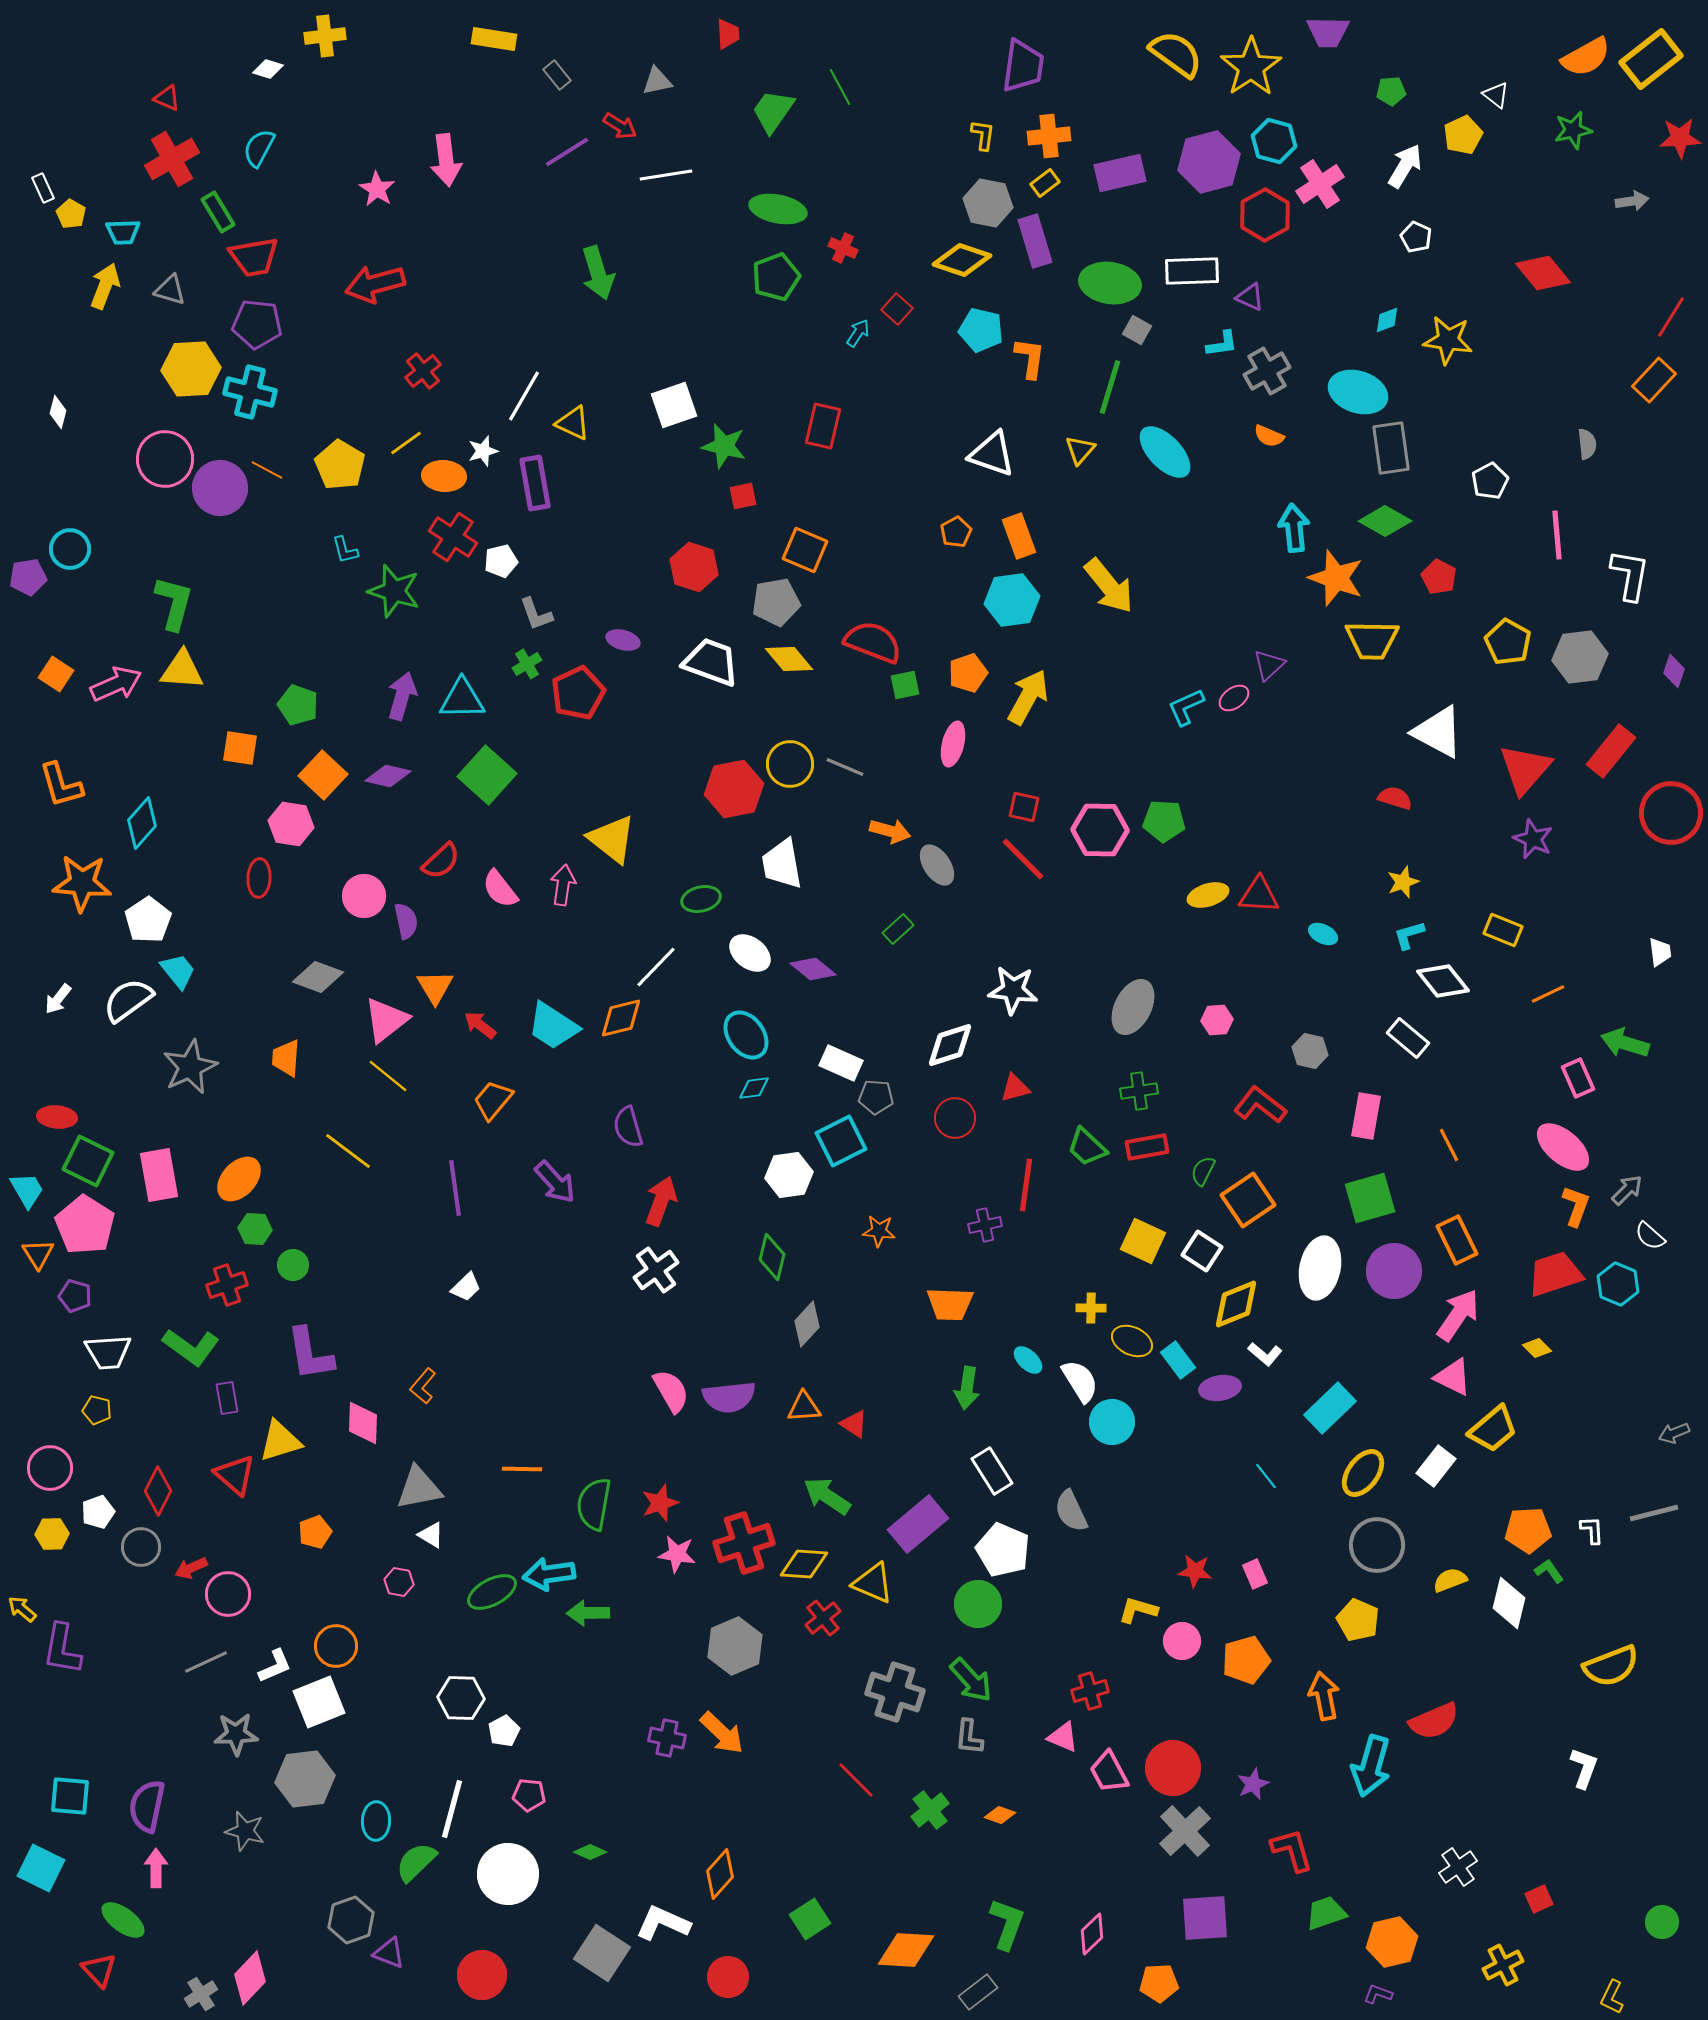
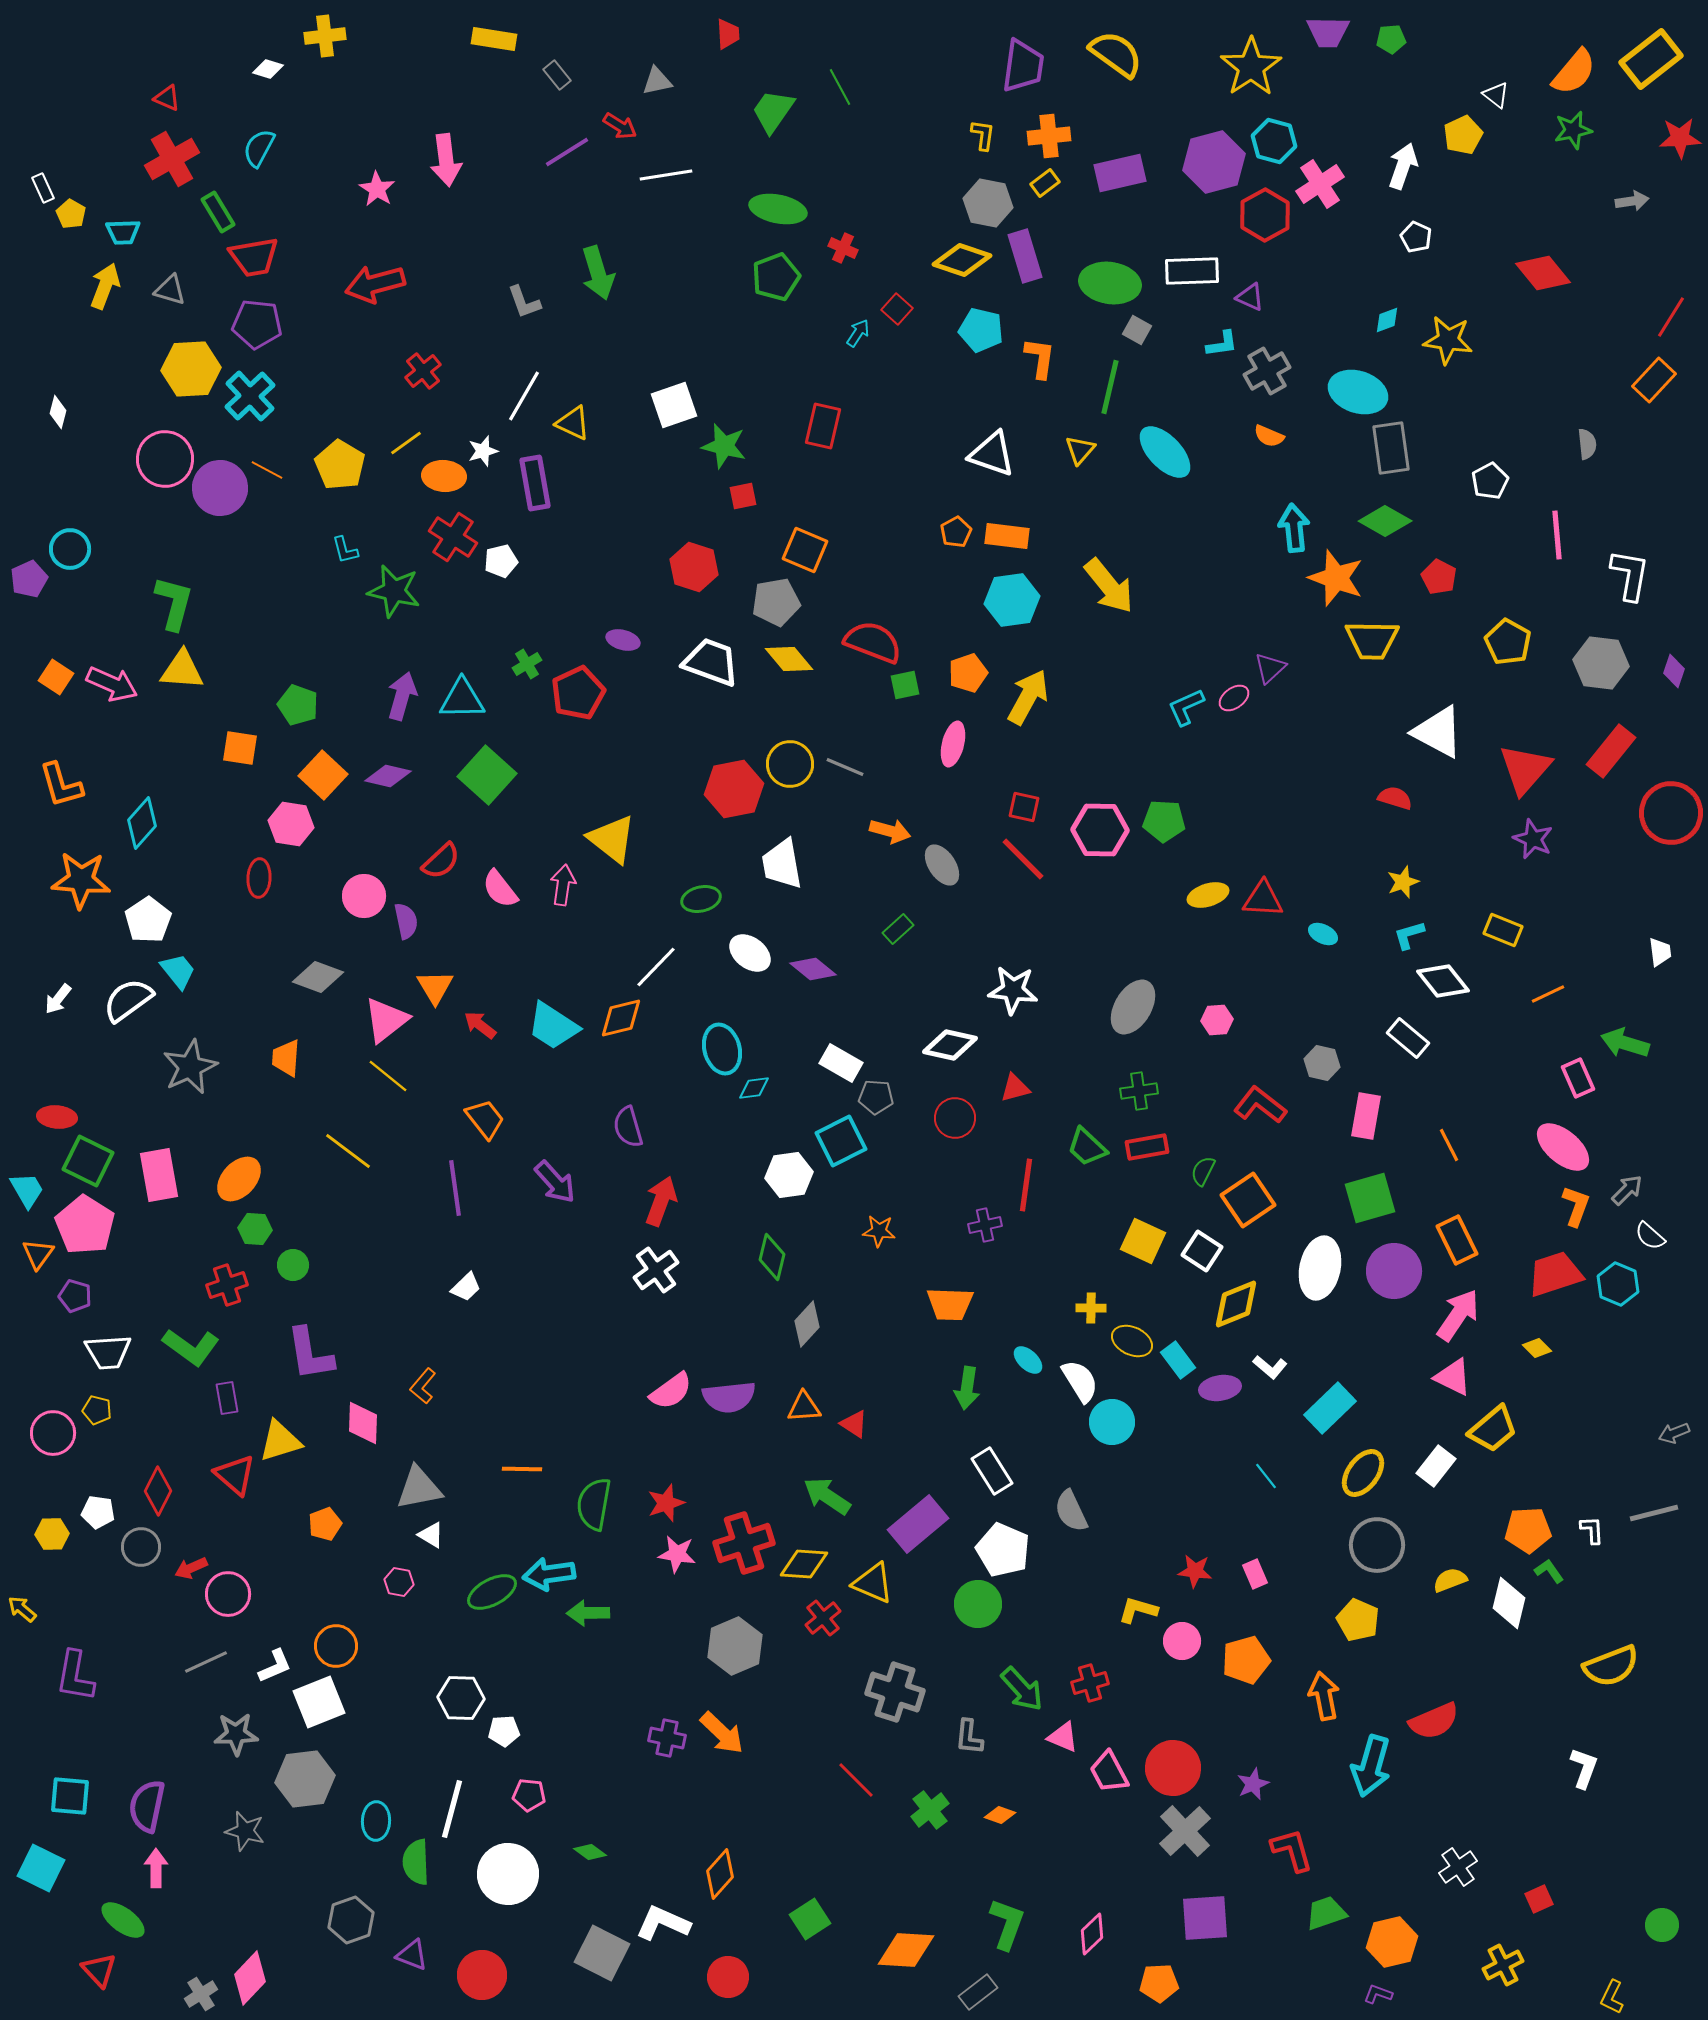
yellow semicircle at (1176, 54): moved 60 px left
orange semicircle at (1586, 57): moved 12 px left, 15 px down; rotated 21 degrees counterclockwise
green pentagon at (1391, 91): moved 52 px up
purple hexagon at (1209, 162): moved 5 px right
white arrow at (1405, 166): moved 2 px left; rotated 12 degrees counterclockwise
purple rectangle at (1035, 241): moved 10 px left, 15 px down
orange L-shape at (1030, 358): moved 10 px right
green line at (1110, 387): rotated 4 degrees counterclockwise
cyan cross at (250, 392): moved 4 px down; rotated 33 degrees clockwise
orange rectangle at (1019, 536): moved 12 px left; rotated 63 degrees counterclockwise
purple pentagon at (28, 577): moved 1 px right, 2 px down; rotated 15 degrees counterclockwise
green star at (394, 591): rotated 4 degrees counterclockwise
gray L-shape at (536, 614): moved 12 px left, 312 px up
gray hexagon at (1580, 657): moved 21 px right, 6 px down; rotated 14 degrees clockwise
purple triangle at (1269, 665): moved 1 px right, 3 px down
orange square at (56, 674): moved 3 px down
pink arrow at (116, 684): moved 4 px left; rotated 48 degrees clockwise
gray ellipse at (937, 865): moved 5 px right
orange star at (82, 883): moved 1 px left, 3 px up
red triangle at (1259, 895): moved 4 px right, 4 px down
gray ellipse at (1133, 1007): rotated 4 degrees clockwise
cyan ellipse at (746, 1035): moved 24 px left, 14 px down; rotated 21 degrees clockwise
white diamond at (950, 1045): rotated 30 degrees clockwise
gray hexagon at (1310, 1051): moved 12 px right, 12 px down
white rectangle at (841, 1063): rotated 6 degrees clockwise
orange trapezoid at (493, 1100): moved 8 px left, 19 px down; rotated 102 degrees clockwise
orange triangle at (38, 1254): rotated 8 degrees clockwise
white L-shape at (1265, 1354): moved 5 px right, 13 px down
pink semicircle at (671, 1391): rotated 84 degrees clockwise
pink circle at (50, 1468): moved 3 px right, 35 px up
red star at (660, 1503): moved 6 px right
white pentagon at (98, 1512): rotated 28 degrees clockwise
orange pentagon at (315, 1532): moved 10 px right, 8 px up
purple L-shape at (62, 1649): moved 13 px right, 27 px down
green arrow at (971, 1680): moved 51 px right, 9 px down
red cross at (1090, 1691): moved 8 px up
white pentagon at (504, 1731): rotated 24 degrees clockwise
green diamond at (590, 1852): rotated 12 degrees clockwise
green semicircle at (416, 1862): rotated 48 degrees counterclockwise
green circle at (1662, 1922): moved 3 px down
purple triangle at (389, 1953): moved 23 px right, 2 px down
gray square at (602, 1953): rotated 6 degrees counterclockwise
